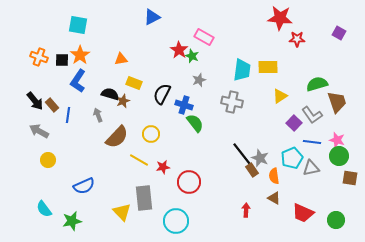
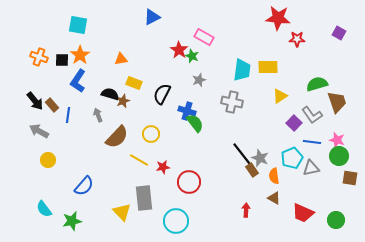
red star at (280, 18): moved 2 px left
blue cross at (184, 105): moved 3 px right, 6 px down
blue semicircle at (84, 186): rotated 25 degrees counterclockwise
